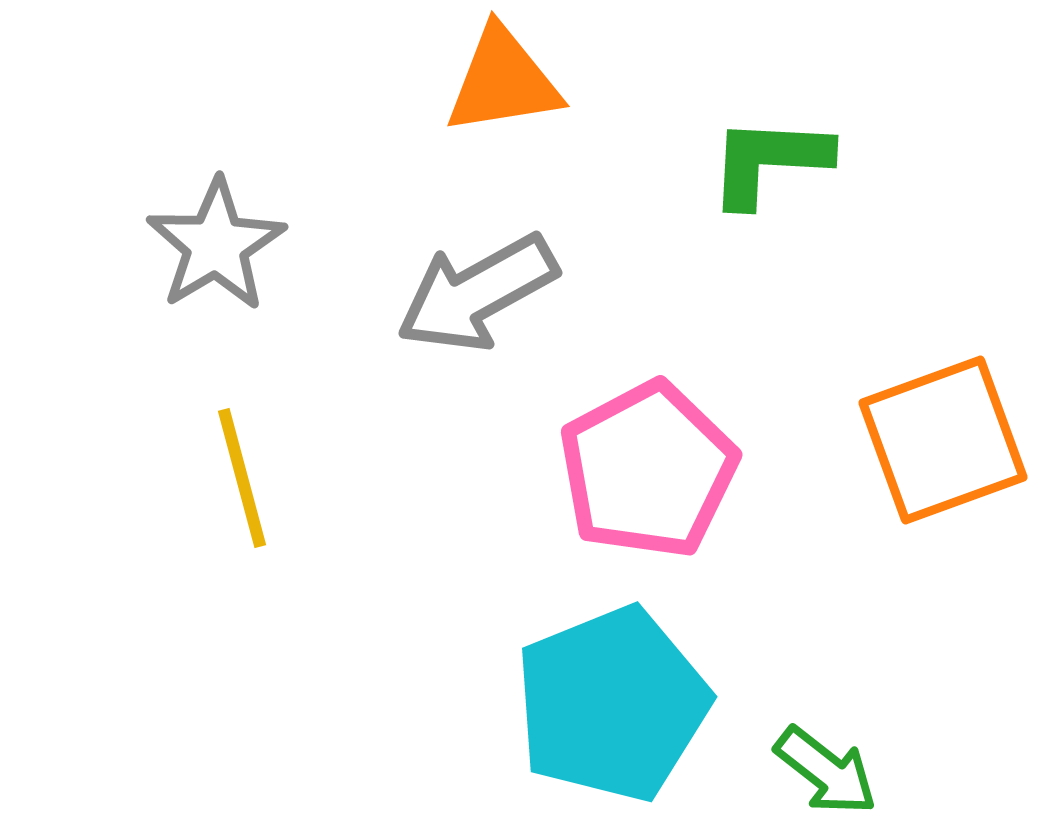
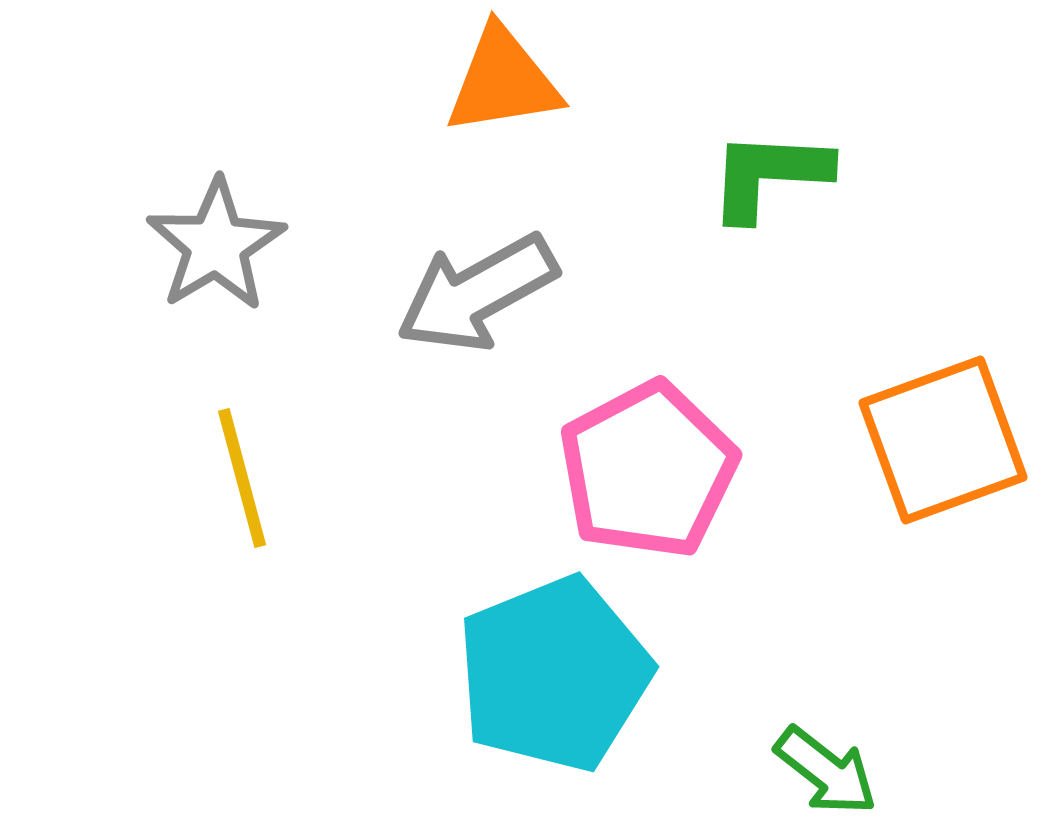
green L-shape: moved 14 px down
cyan pentagon: moved 58 px left, 30 px up
